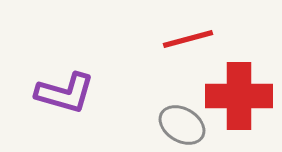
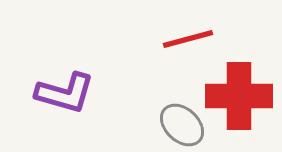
gray ellipse: rotated 12 degrees clockwise
